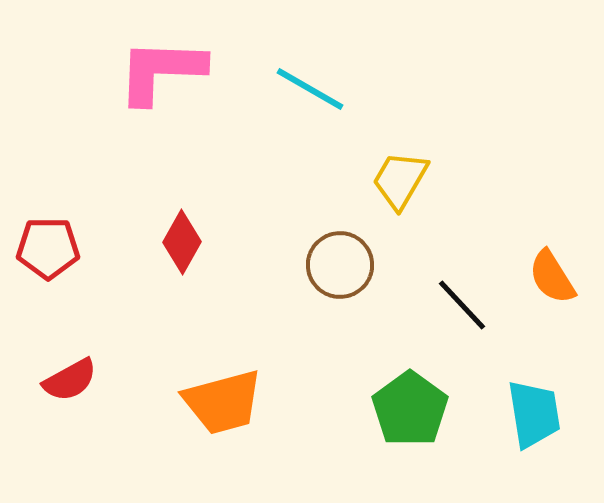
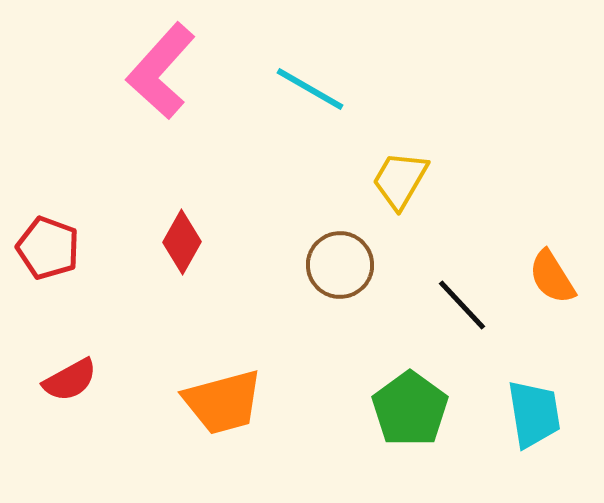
pink L-shape: rotated 50 degrees counterclockwise
red pentagon: rotated 20 degrees clockwise
